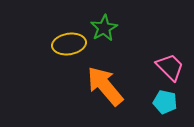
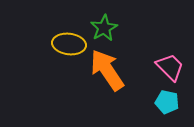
yellow ellipse: rotated 16 degrees clockwise
orange arrow: moved 2 px right, 16 px up; rotated 6 degrees clockwise
cyan pentagon: moved 2 px right
